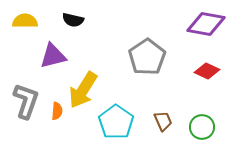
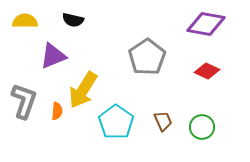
purple triangle: rotated 8 degrees counterclockwise
gray L-shape: moved 2 px left
